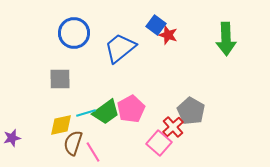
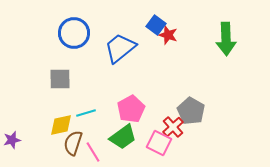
green trapezoid: moved 17 px right, 25 px down
purple star: moved 2 px down
pink square: rotated 15 degrees counterclockwise
